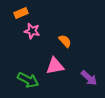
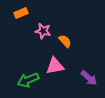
pink star: moved 11 px right
green arrow: rotated 130 degrees clockwise
